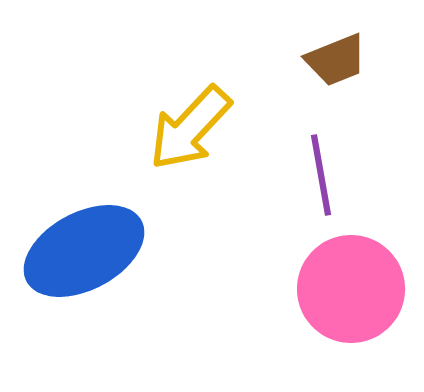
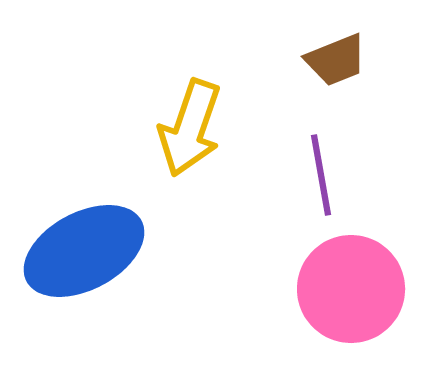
yellow arrow: rotated 24 degrees counterclockwise
